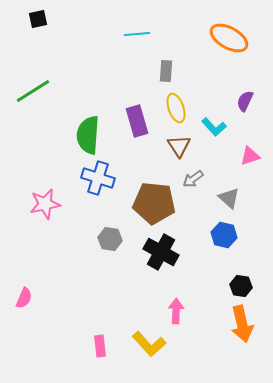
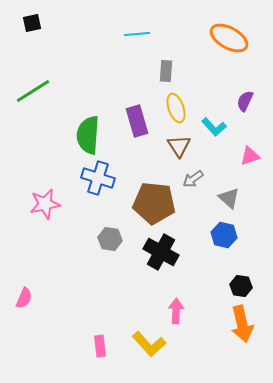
black square: moved 6 px left, 4 px down
